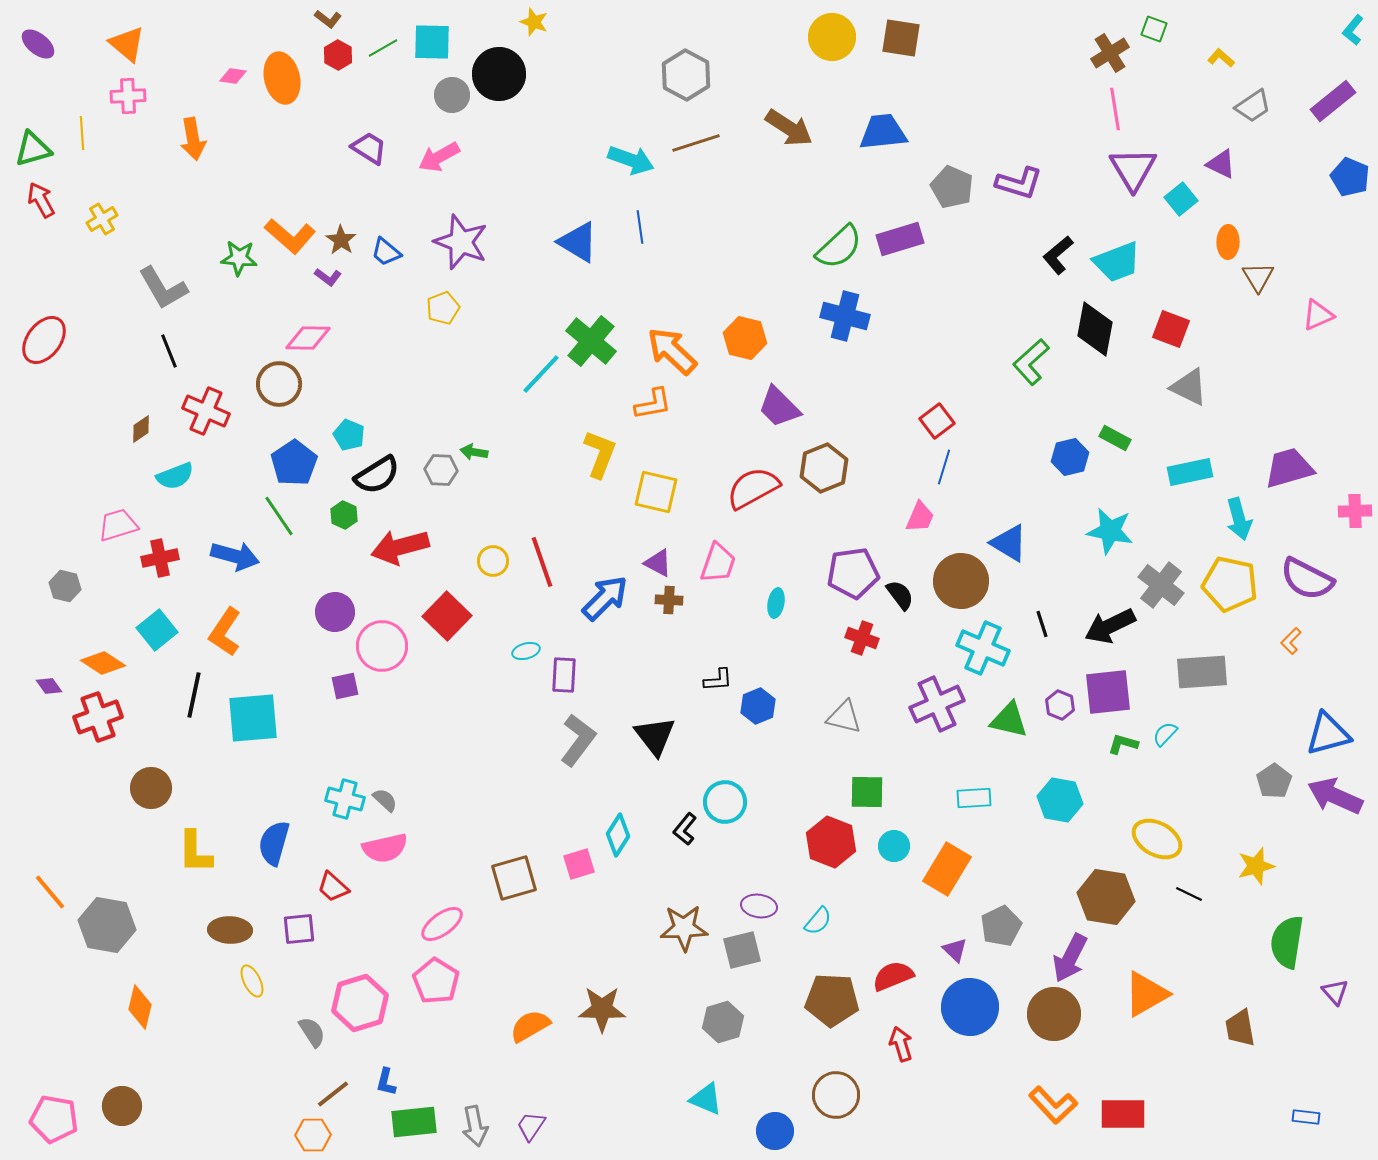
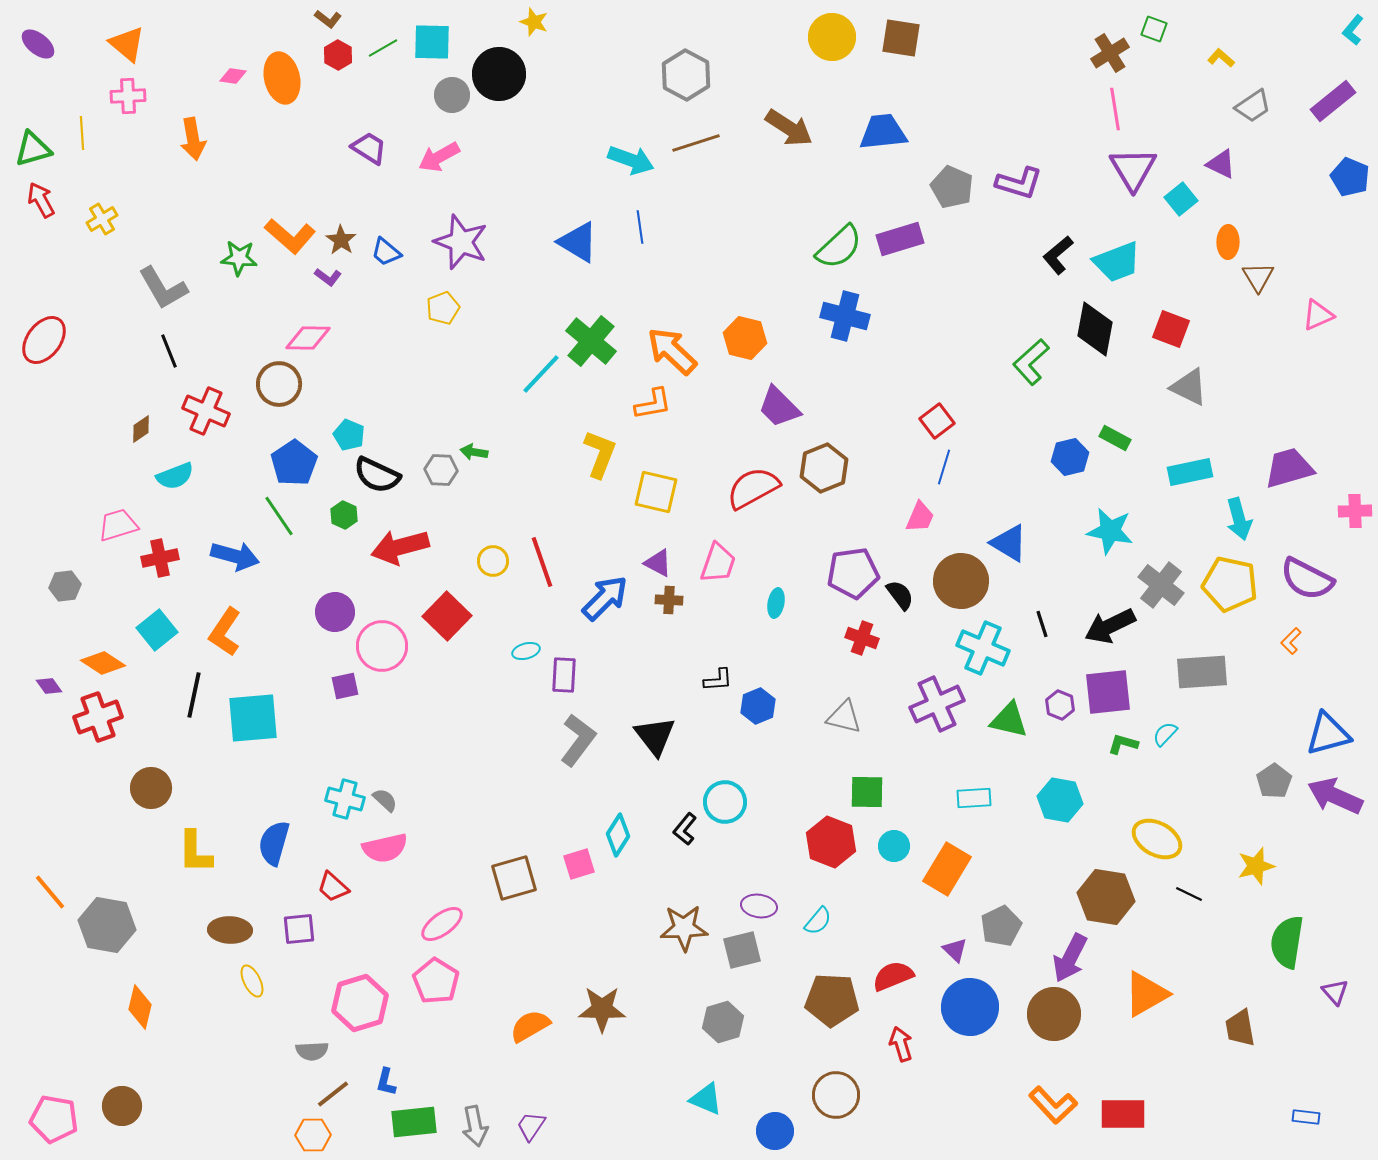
black semicircle at (377, 475): rotated 57 degrees clockwise
gray hexagon at (65, 586): rotated 20 degrees counterclockwise
gray semicircle at (312, 1032): moved 19 px down; rotated 120 degrees clockwise
